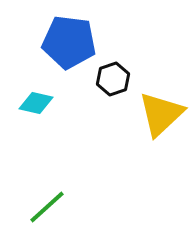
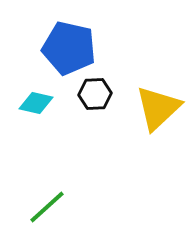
blue pentagon: moved 6 px down; rotated 6 degrees clockwise
black hexagon: moved 18 px left, 15 px down; rotated 16 degrees clockwise
yellow triangle: moved 3 px left, 6 px up
